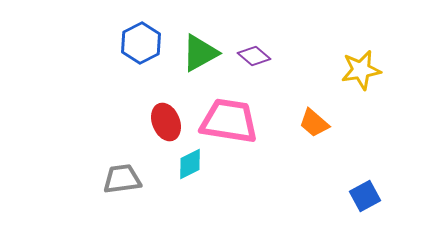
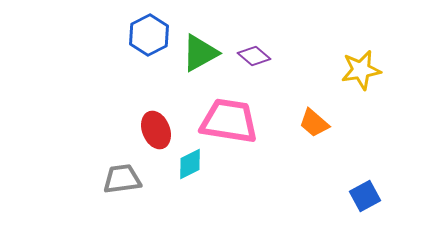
blue hexagon: moved 8 px right, 8 px up
red ellipse: moved 10 px left, 8 px down
